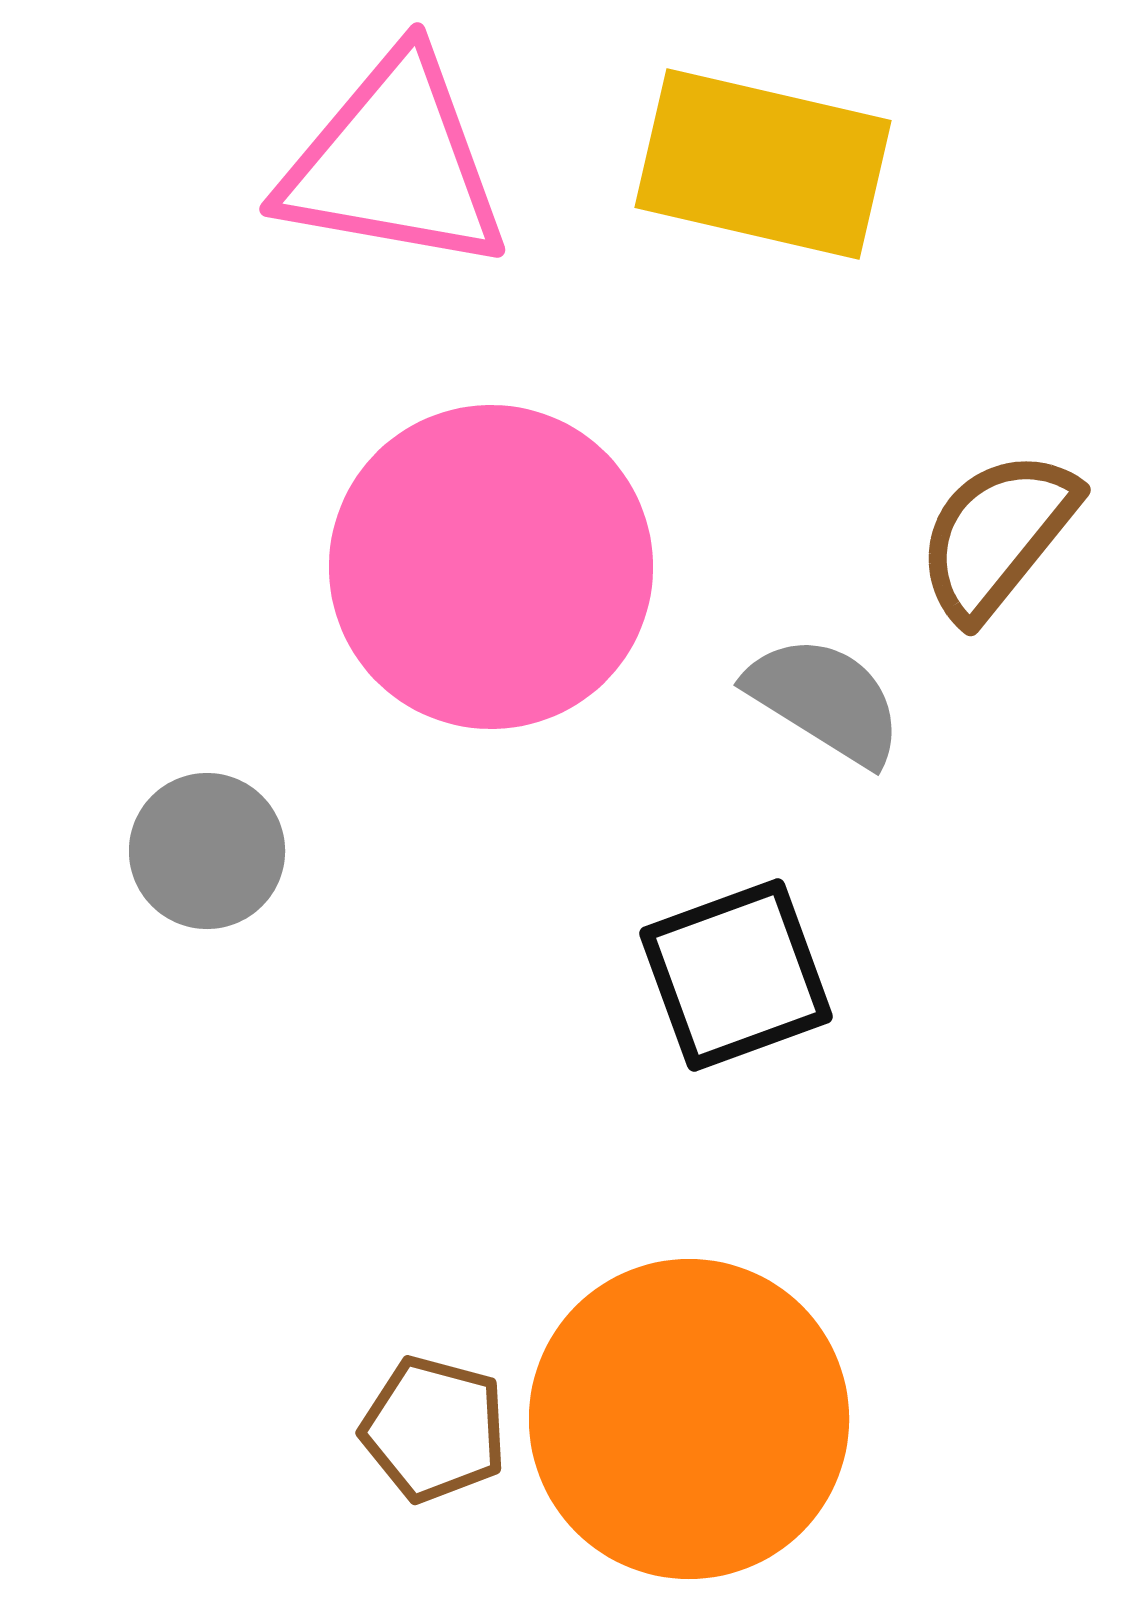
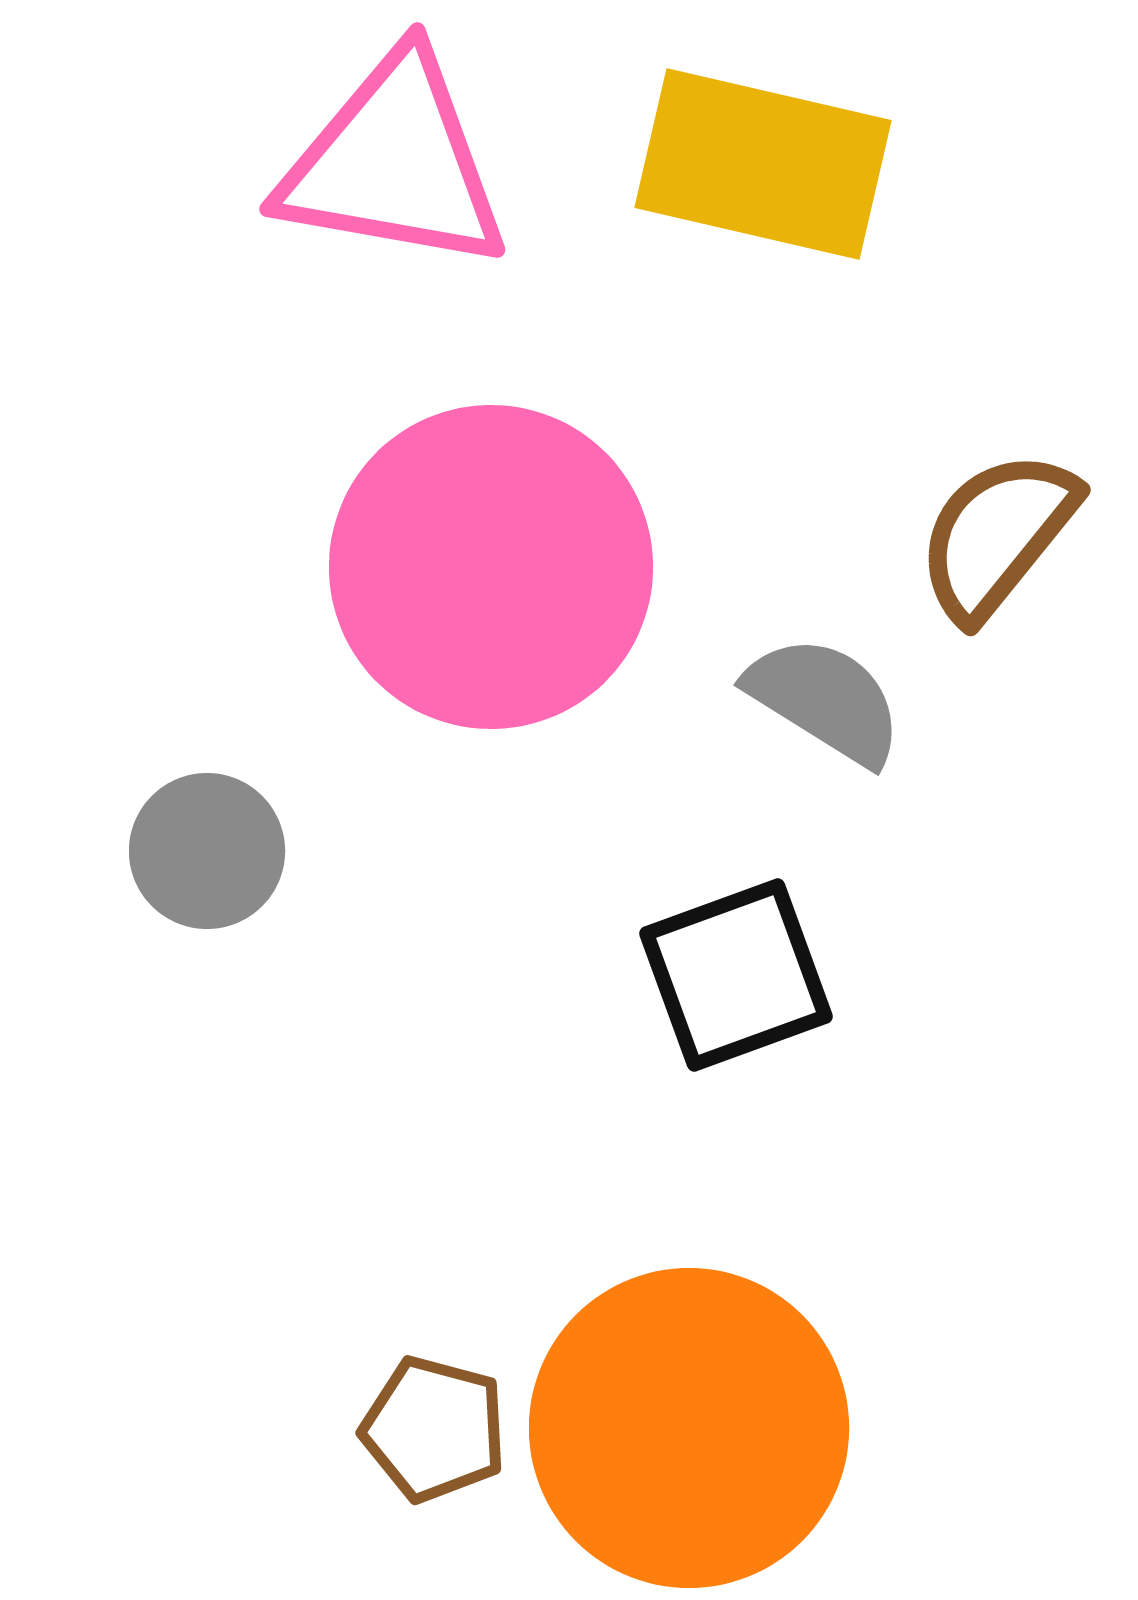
orange circle: moved 9 px down
